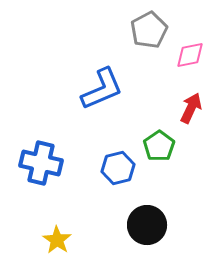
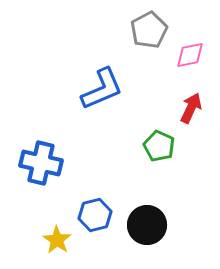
green pentagon: rotated 12 degrees counterclockwise
blue hexagon: moved 23 px left, 47 px down
